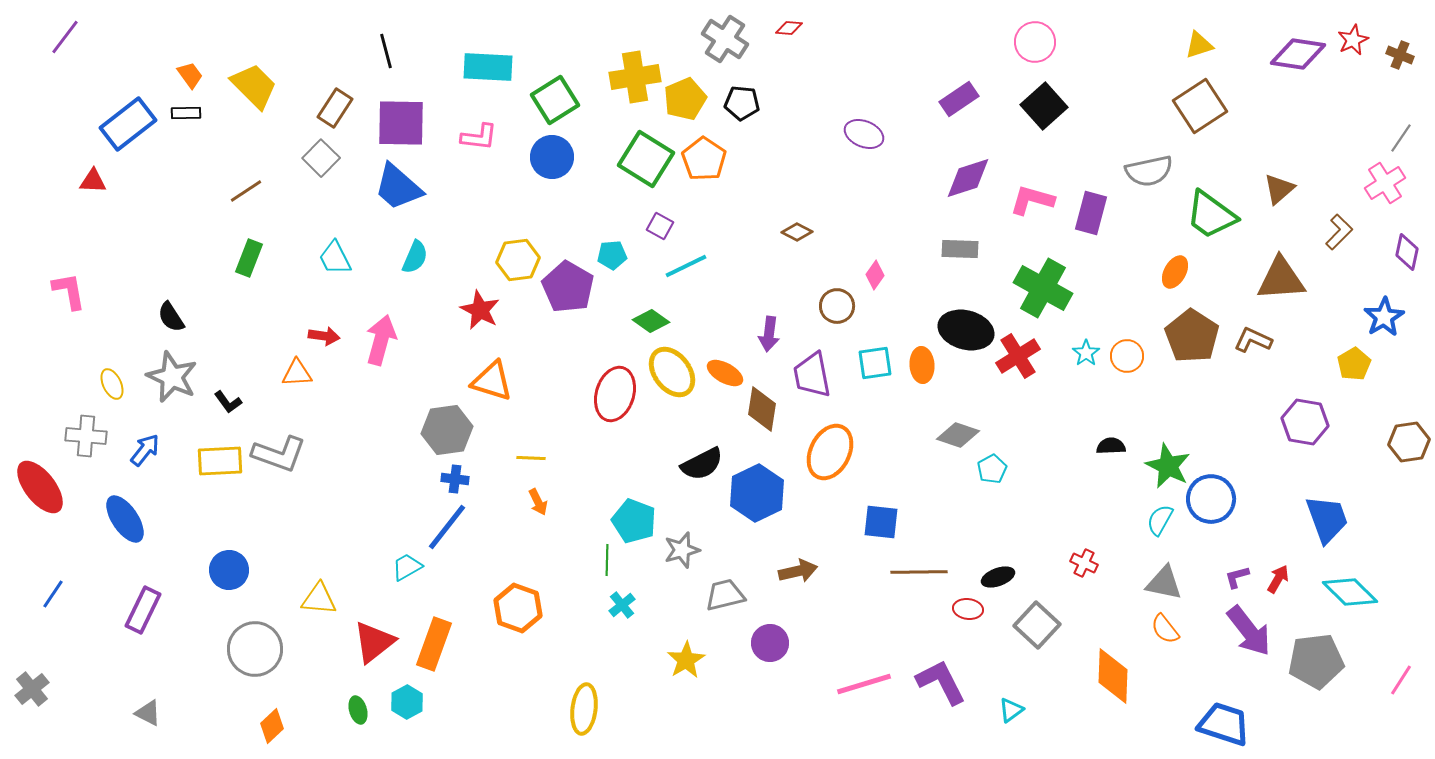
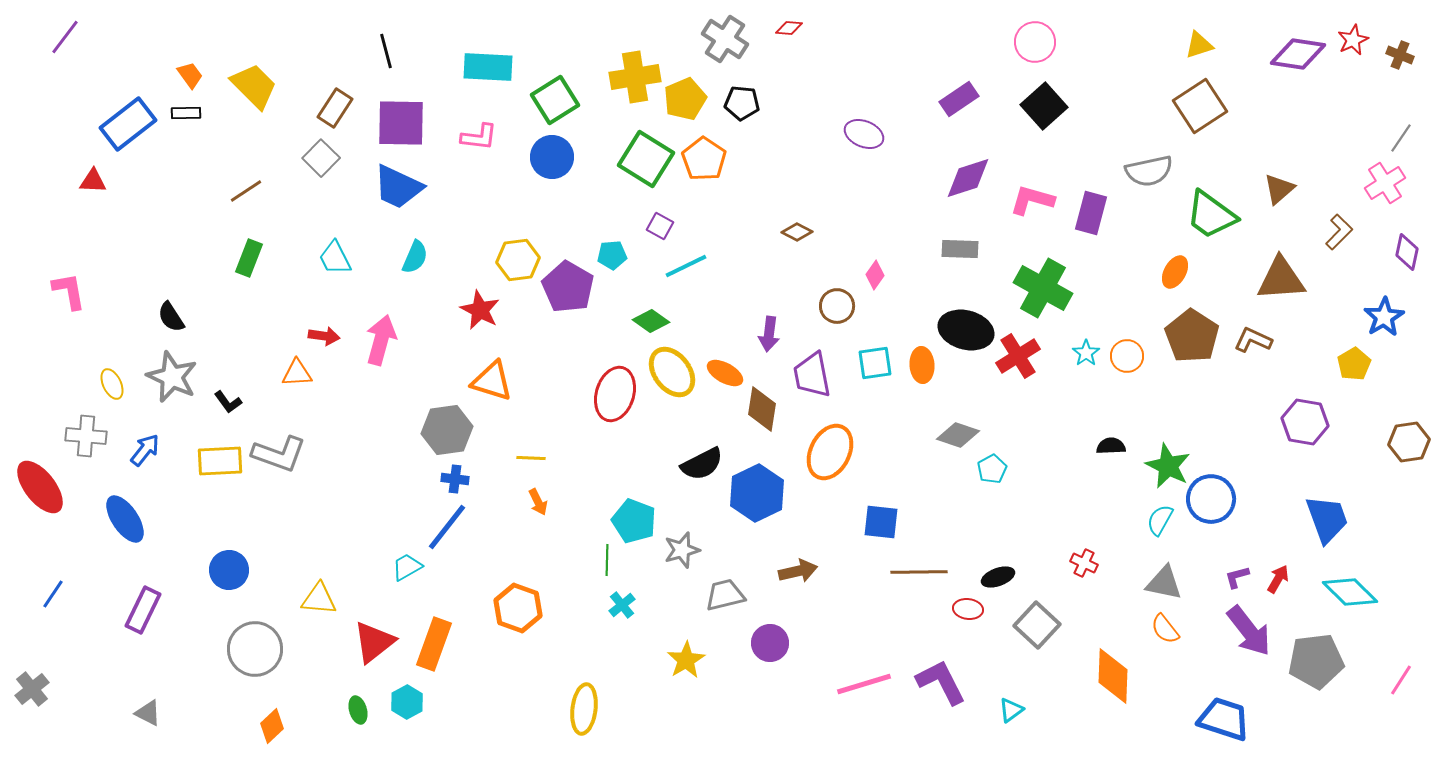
blue trapezoid at (398, 187): rotated 16 degrees counterclockwise
blue trapezoid at (1224, 724): moved 5 px up
